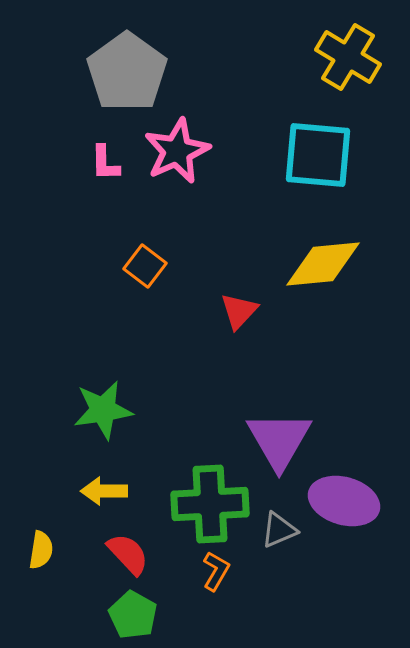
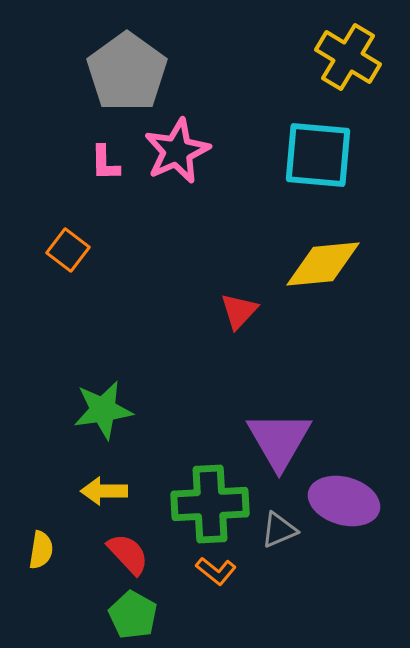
orange square: moved 77 px left, 16 px up
orange L-shape: rotated 99 degrees clockwise
